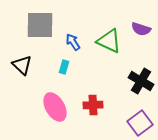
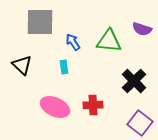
gray square: moved 3 px up
purple semicircle: moved 1 px right
green triangle: rotated 20 degrees counterclockwise
cyan rectangle: rotated 24 degrees counterclockwise
black cross: moved 7 px left; rotated 15 degrees clockwise
pink ellipse: rotated 36 degrees counterclockwise
purple square: rotated 15 degrees counterclockwise
